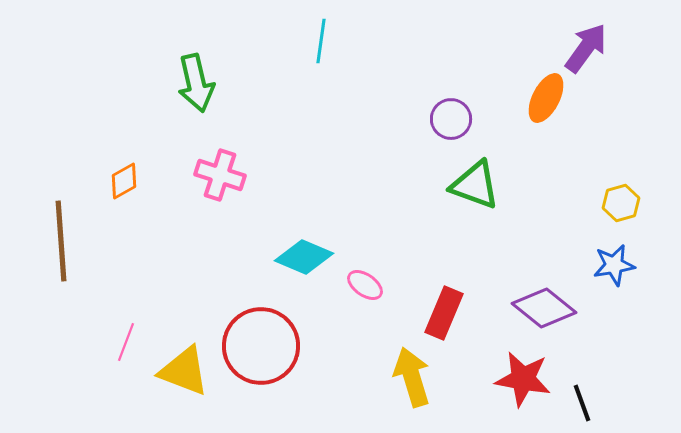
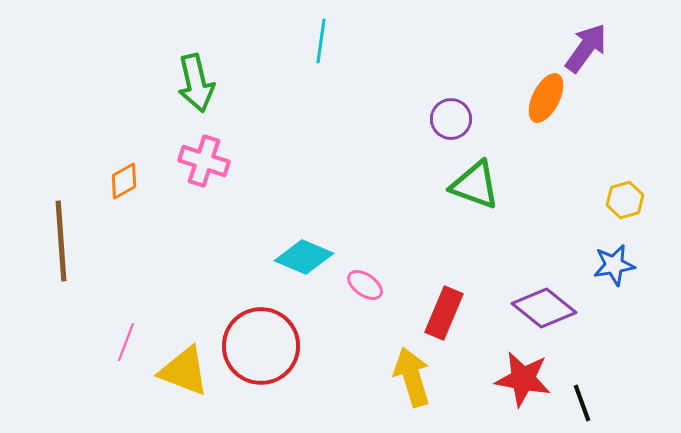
pink cross: moved 16 px left, 14 px up
yellow hexagon: moved 4 px right, 3 px up
